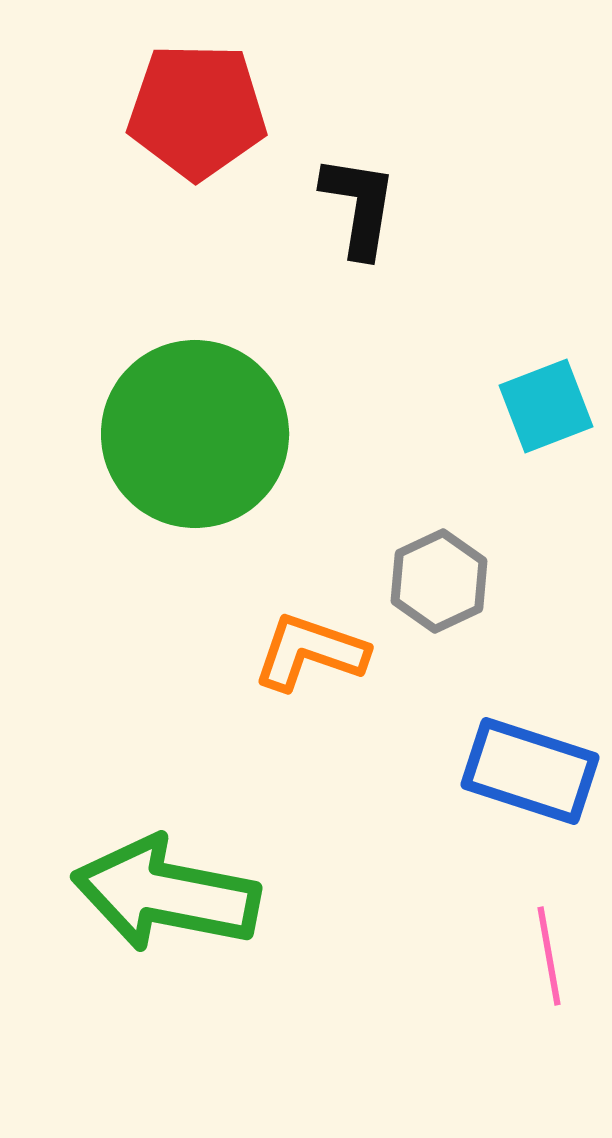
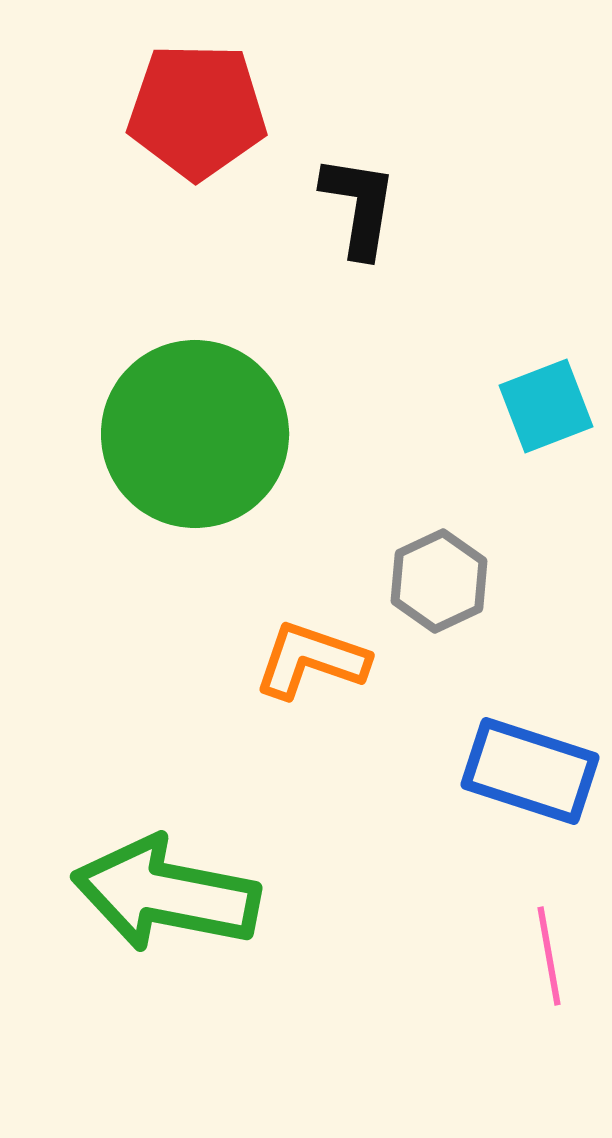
orange L-shape: moved 1 px right, 8 px down
